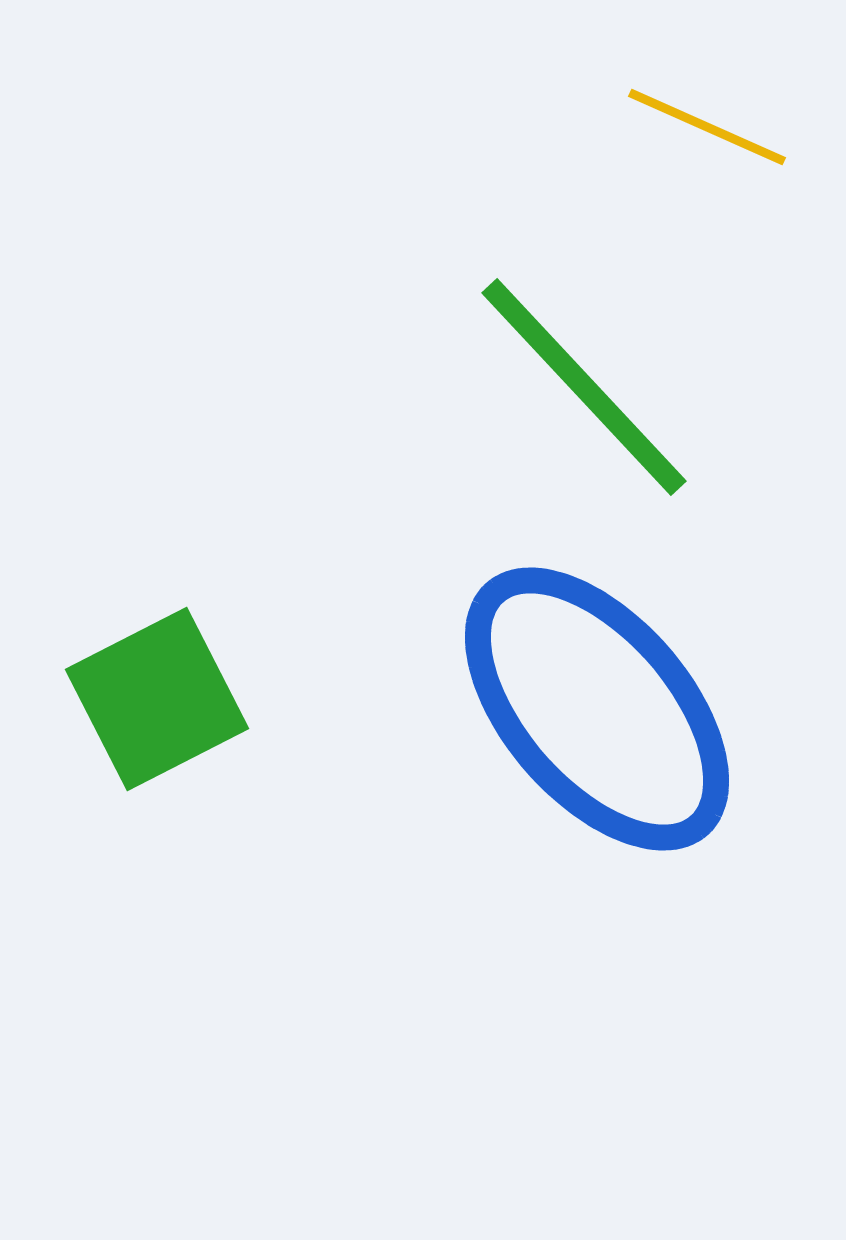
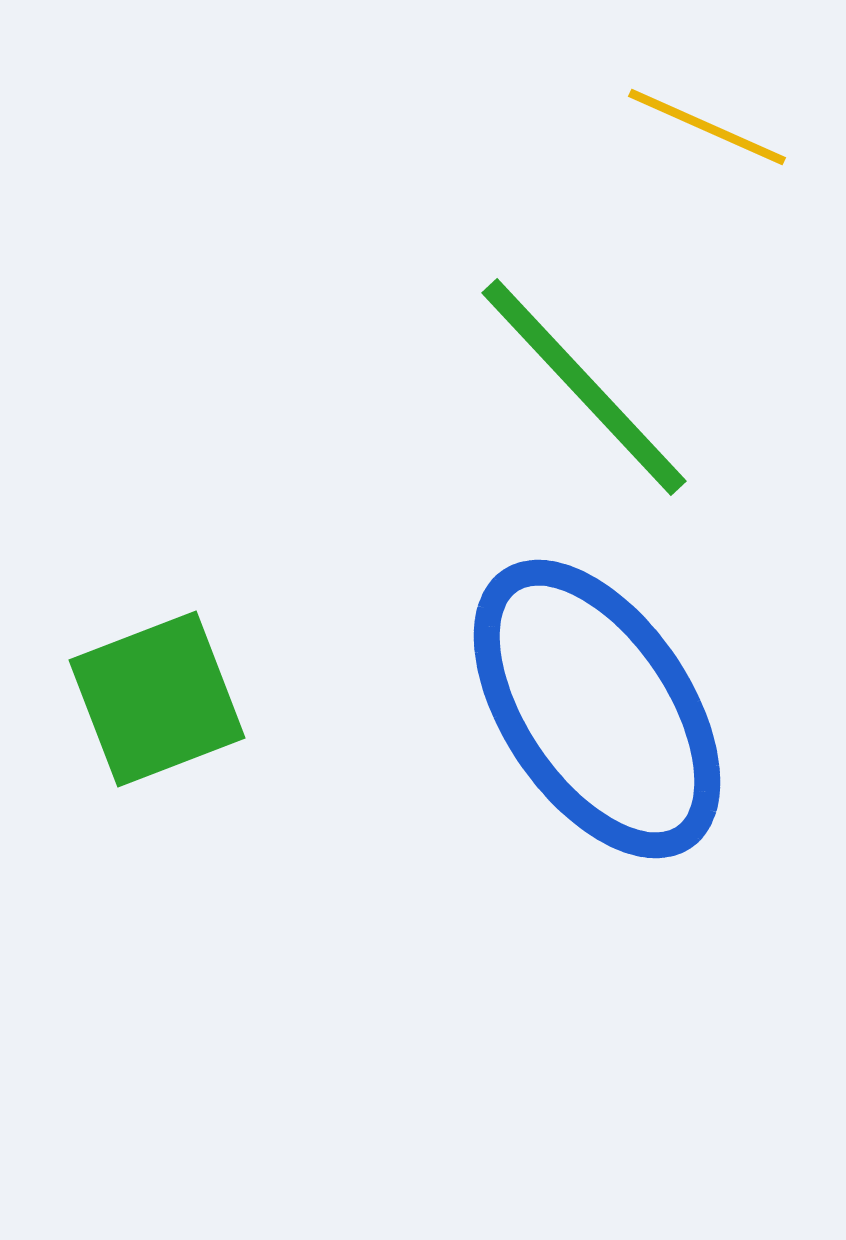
green square: rotated 6 degrees clockwise
blue ellipse: rotated 7 degrees clockwise
